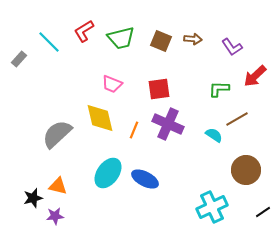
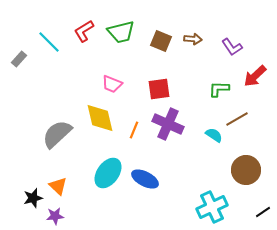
green trapezoid: moved 6 px up
orange triangle: rotated 30 degrees clockwise
